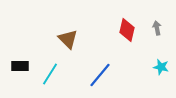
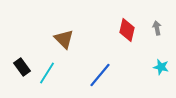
brown triangle: moved 4 px left
black rectangle: moved 2 px right, 1 px down; rotated 54 degrees clockwise
cyan line: moved 3 px left, 1 px up
